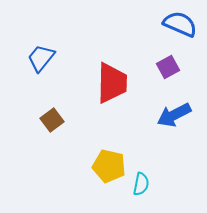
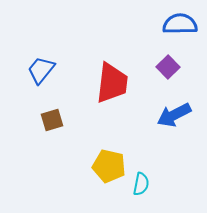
blue semicircle: rotated 24 degrees counterclockwise
blue trapezoid: moved 12 px down
purple square: rotated 15 degrees counterclockwise
red trapezoid: rotated 6 degrees clockwise
brown square: rotated 20 degrees clockwise
